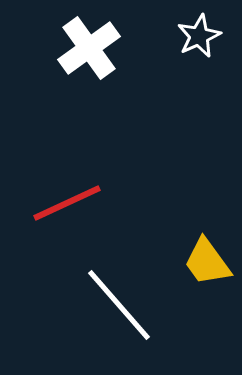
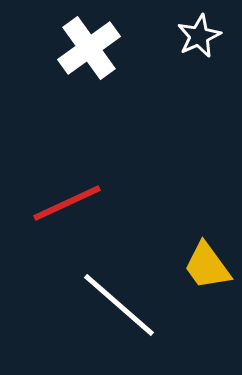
yellow trapezoid: moved 4 px down
white line: rotated 8 degrees counterclockwise
